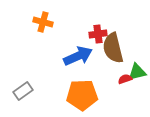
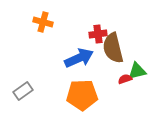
blue arrow: moved 1 px right, 2 px down
green triangle: moved 1 px up
